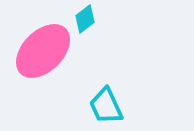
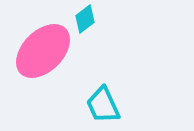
cyan trapezoid: moved 3 px left, 1 px up
